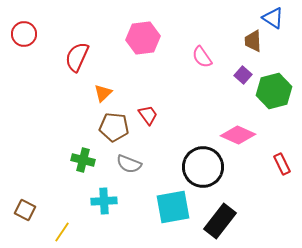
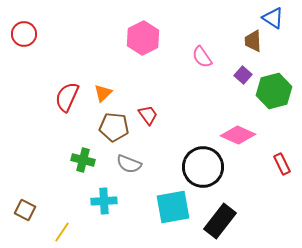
pink hexagon: rotated 20 degrees counterclockwise
red semicircle: moved 10 px left, 40 px down
